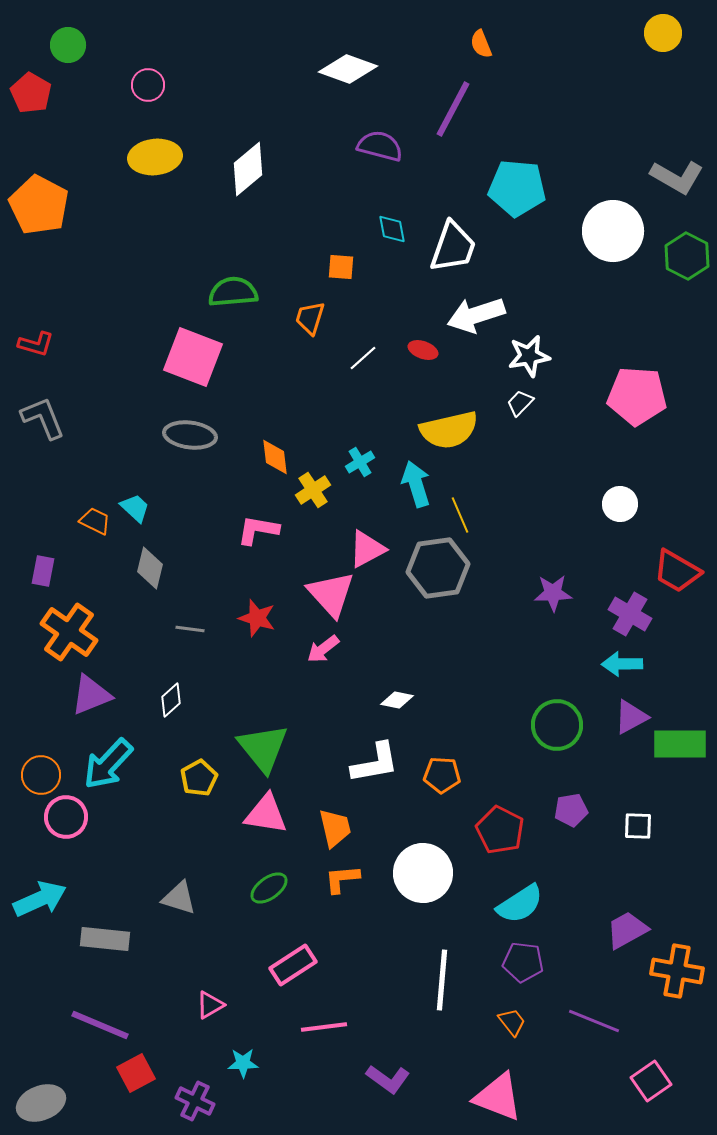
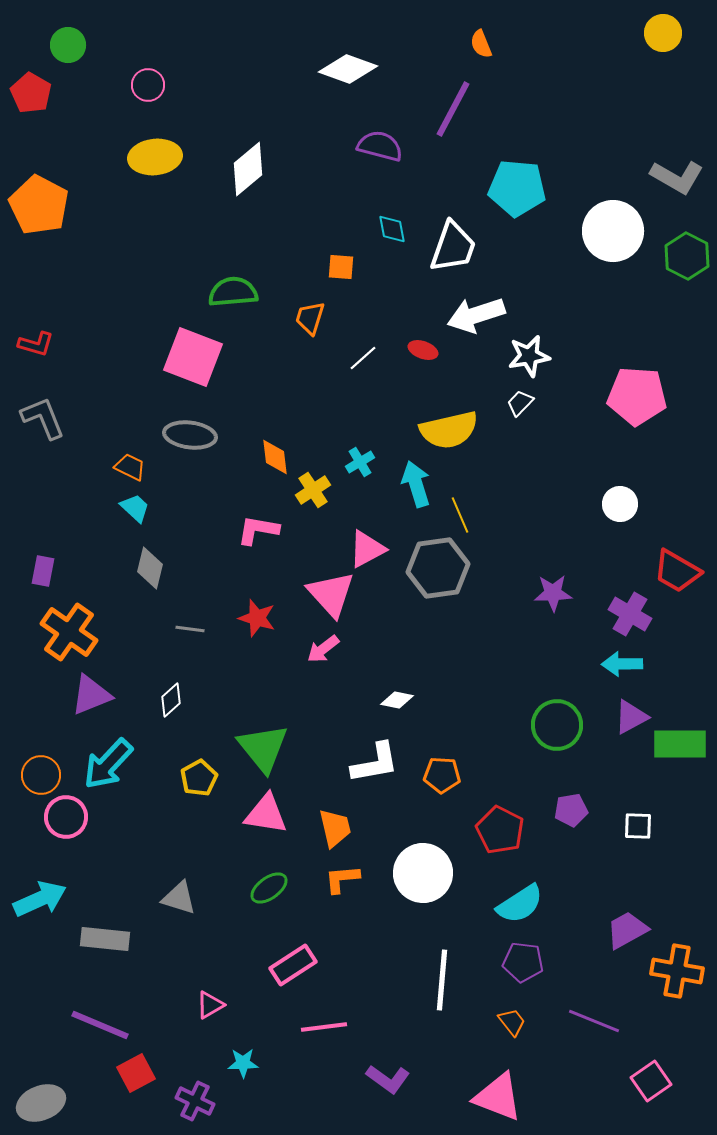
orange trapezoid at (95, 521): moved 35 px right, 54 px up
